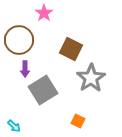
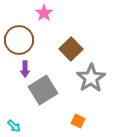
brown square: rotated 20 degrees clockwise
